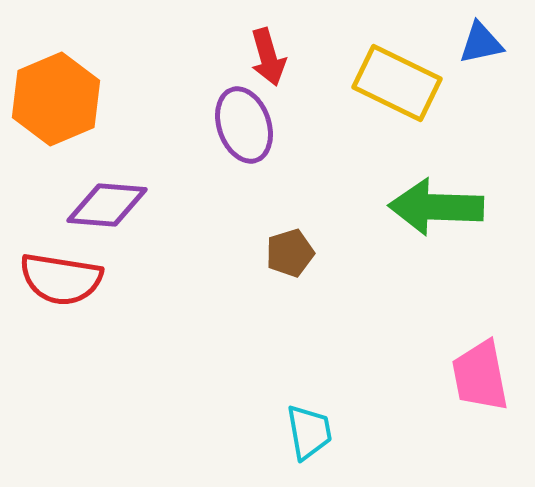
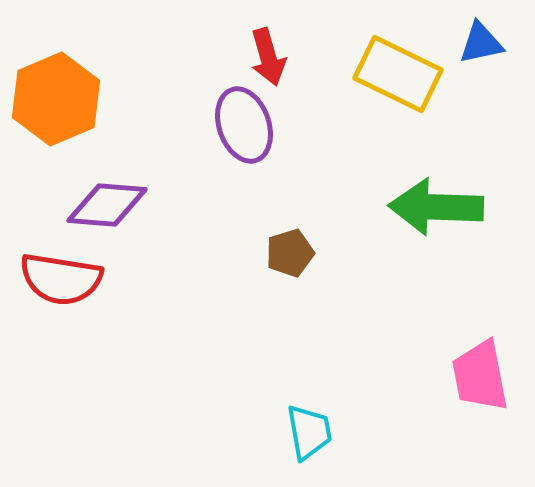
yellow rectangle: moved 1 px right, 9 px up
